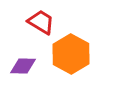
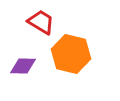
orange hexagon: rotated 15 degrees counterclockwise
